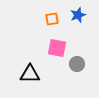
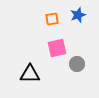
pink square: rotated 24 degrees counterclockwise
